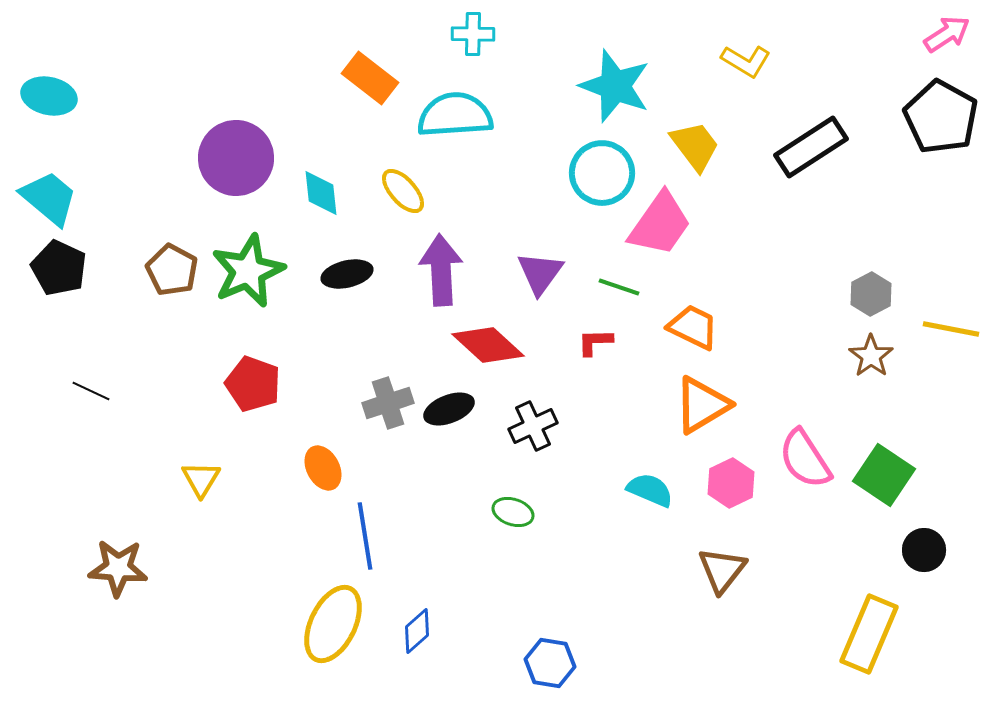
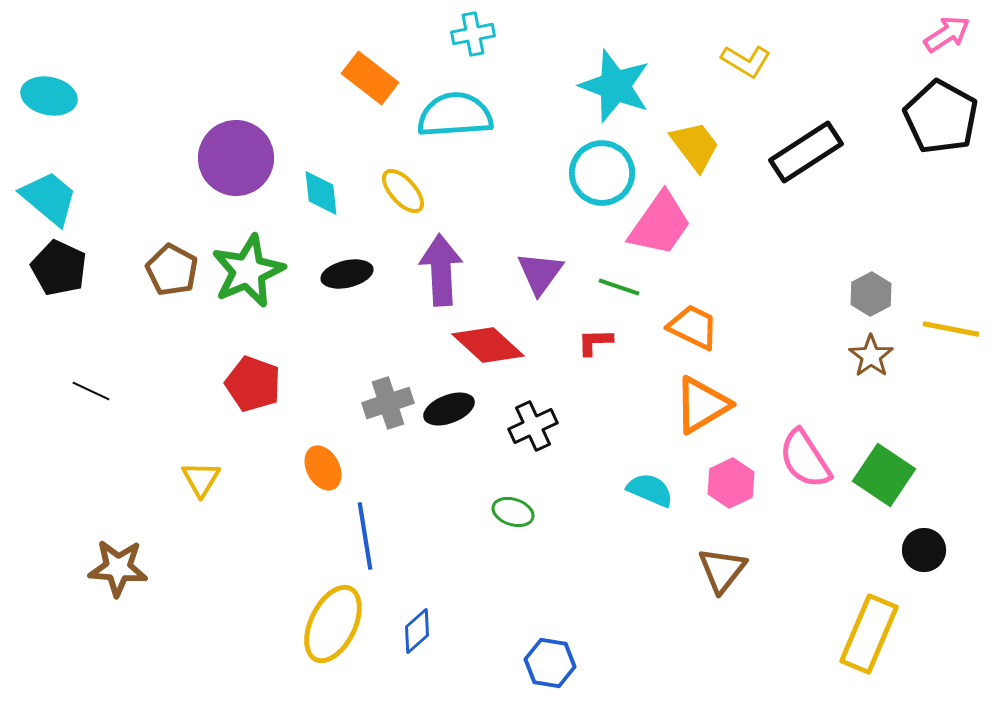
cyan cross at (473, 34): rotated 12 degrees counterclockwise
black rectangle at (811, 147): moved 5 px left, 5 px down
